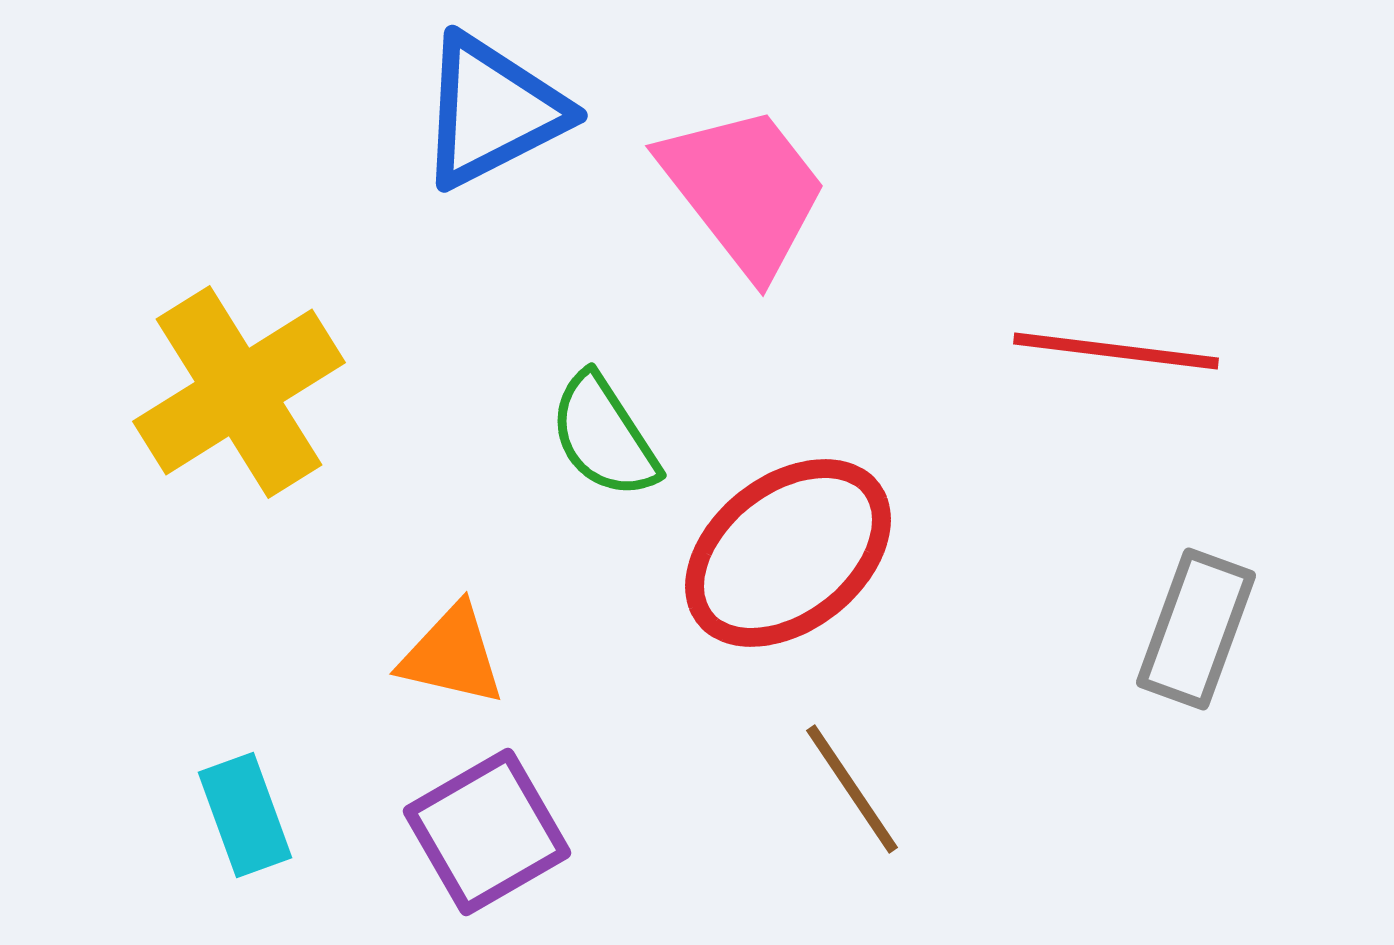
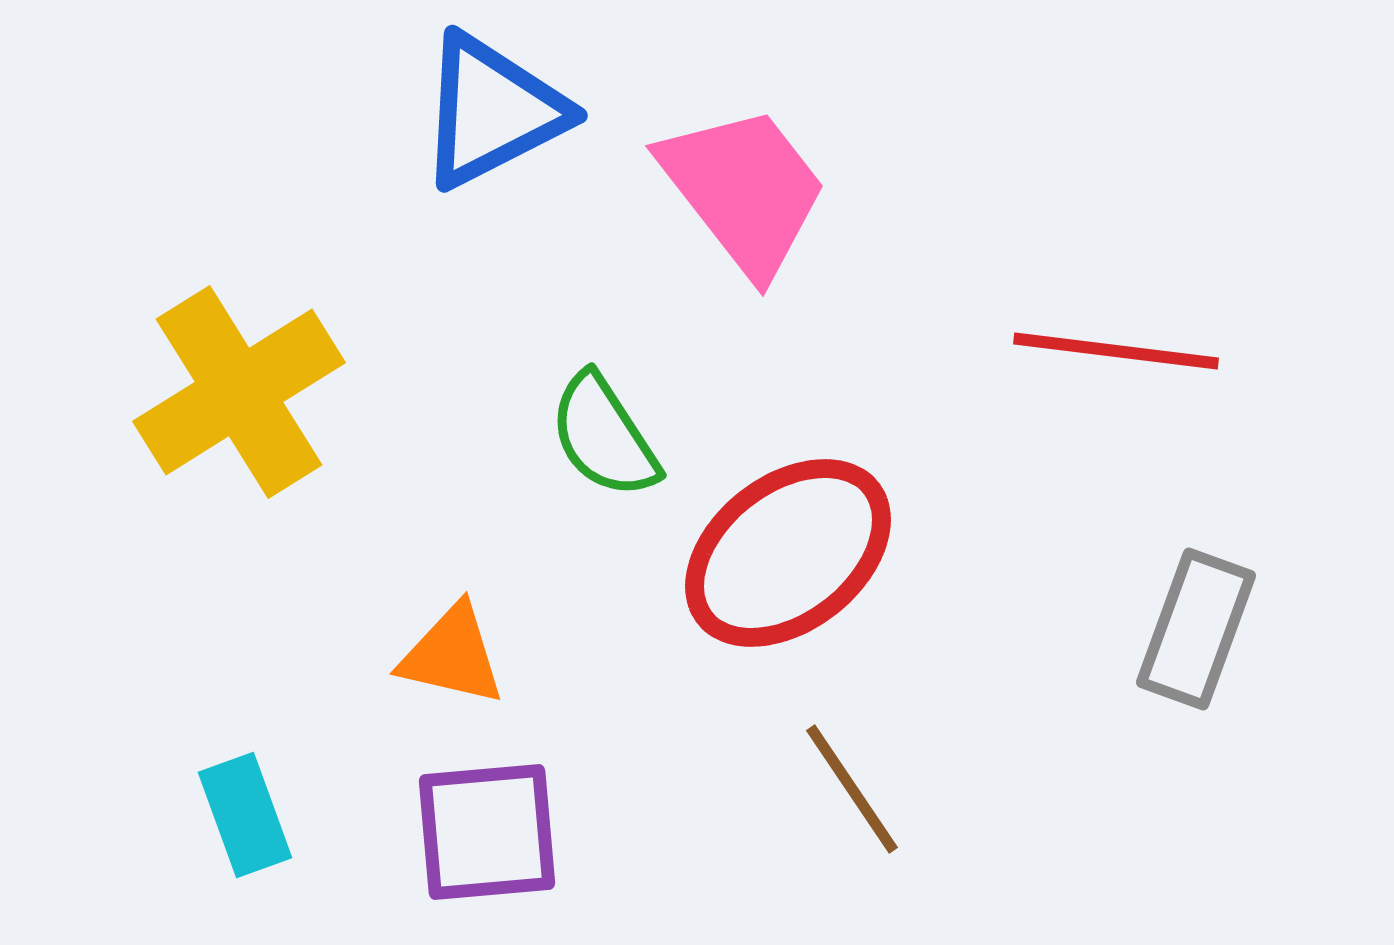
purple square: rotated 25 degrees clockwise
